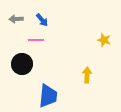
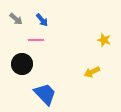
gray arrow: rotated 136 degrees counterclockwise
yellow arrow: moved 5 px right, 3 px up; rotated 119 degrees counterclockwise
blue trapezoid: moved 3 px left, 2 px up; rotated 50 degrees counterclockwise
